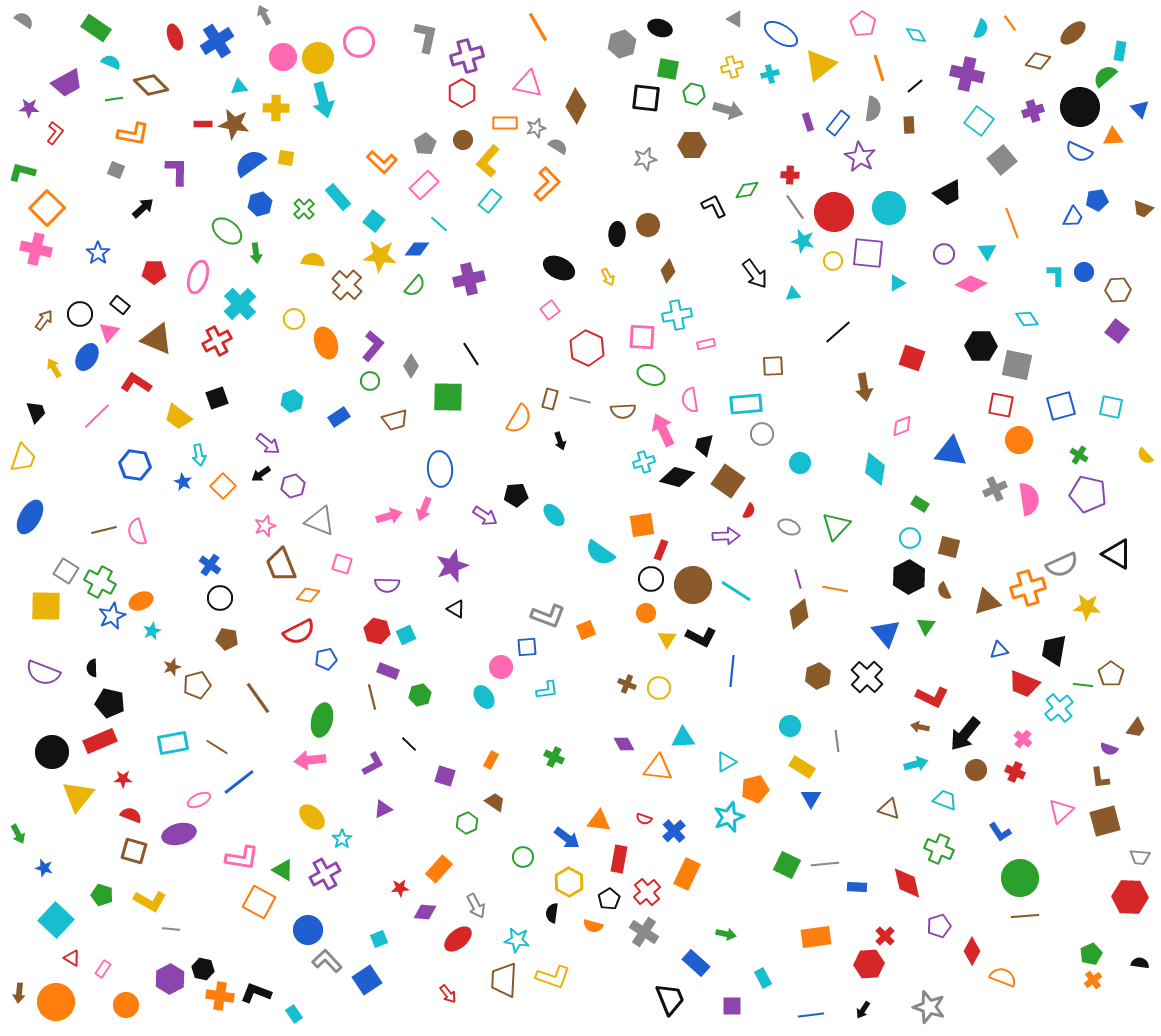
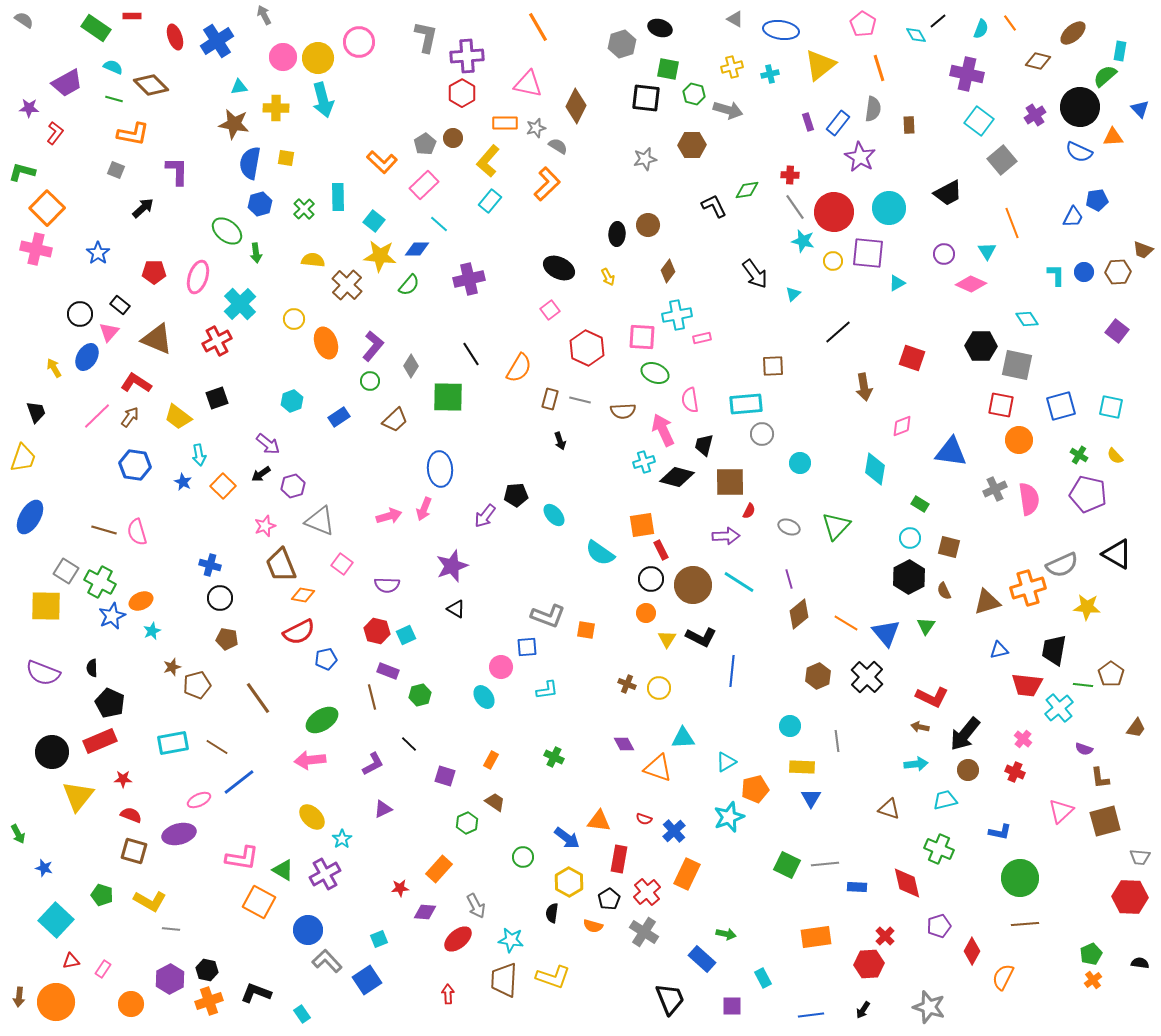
blue ellipse at (781, 34): moved 4 px up; rotated 24 degrees counterclockwise
purple cross at (467, 56): rotated 12 degrees clockwise
cyan semicircle at (111, 62): moved 2 px right, 5 px down
black line at (915, 86): moved 23 px right, 65 px up
green line at (114, 99): rotated 24 degrees clockwise
purple cross at (1033, 111): moved 2 px right, 4 px down; rotated 15 degrees counterclockwise
red rectangle at (203, 124): moved 71 px left, 108 px up
brown circle at (463, 140): moved 10 px left, 2 px up
blue semicircle at (250, 163): rotated 44 degrees counterclockwise
cyan rectangle at (338, 197): rotated 40 degrees clockwise
brown trapezoid at (1143, 209): moved 41 px down
green semicircle at (415, 286): moved 6 px left, 1 px up
brown hexagon at (1118, 290): moved 18 px up
cyan triangle at (793, 294): rotated 35 degrees counterclockwise
brown arrow at (44, 320): moved 86 px right, 97 px down
pink rectangle at (706, 344): moved 4 px left, 6 px up
green ellipse at (651, 375): moved 4 px right, 2 px up
orange semicircle at (519, 419): moved 51 px up
brown trapezoid at (395, 420): rotated 28 degrees counterclockwise
yellow semicircle at (1145, 456): moved 30 px left
brown square at (728, 481): moved 2 px right, 1 px down; rotated 36 degrees counterclockwise
purple arrow at (485, 516): rotated 95 degrees clockwise
brown line at (104, 530): rotated 30 degrees clockwise
red rectangle at (661, 550): rotated 48 degrees counterclockwise
pink square at (342, 564): rotated 20 degrees clockwise
blue cross at (210, 565): rotated 20 degrees counterclockwise
purple line at (798, 579): moved 9 px left
orange line at (835, 589): moved 11 px right, 34 px down; rotated 20 degrees clockwise
cyan line at (736, 591): moved 3 px right, 9 px up
orange diamond at (308, 595): moved 5 px left
orange square at (586, 630): rotated 30 degrees clockwise
red trapezoid at (1024, 684): moved 3 px right, 1 px down; rotated 16 degrees counterclockwise
black pentagon at (110, 703): rotated 12 degrees clockwise
green ellipse at (322, 720): rotated 44 degrees clockwise
purple semicircle at (1109, 749): moved 25 px left
cyan arrow at (916, 764): rotated 10 degrees clockwise
yellow rectangle at (802, 767): rotated 30 degrees counterclockwise
orange triangle at (658, 768): rotated 12 degrees clockwise
brown circle at (976, 770): moved 8 px left
cyan trapezoid at (945, 800): rotated 35 degrees counterclockwise
blue L-shape at (1000, 832): rotated 45 degrees counterclockwise
brown line at (1025, 916): moved 8 px down
cyan star at (517, 940): moved 6 px left
red triangle at (72, 958): moved 1 px left, 3 px down; rotated 42 degrees counterclockwise
blue rectangle at (696, 963): moved 6 px right, 4 px up
black hexagon at (203, 969): moved 4 px right, 1 px down
orange semicircle at (1003, 977): rotated 84 degrees counterclockwise
brown arrow at (19, 993): moved 4 px down
red arrow at (448, 994): rotated 144 degrees counterclockwise
orange cross at (220, 996): moved 11 px left, 5 px down; rotated 28 degrees counterclockwise
orange circle at (126, 1005): moved 5 px right, 1 px up
cyan rectangle at (294, 1014): moved 8 px right
